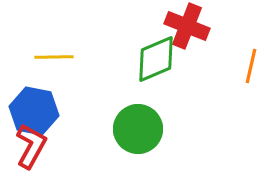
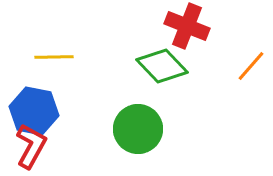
green diamond: moved 6 px right, 7 px down; rotated 69 degrees clockwise
orange line: rotated 28 degrees clockwise
